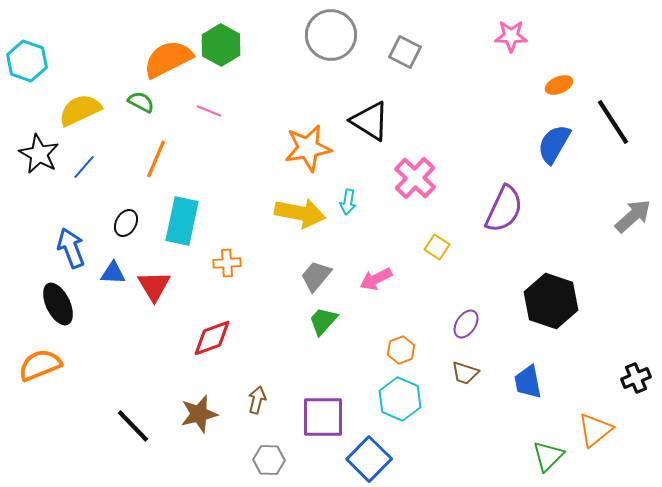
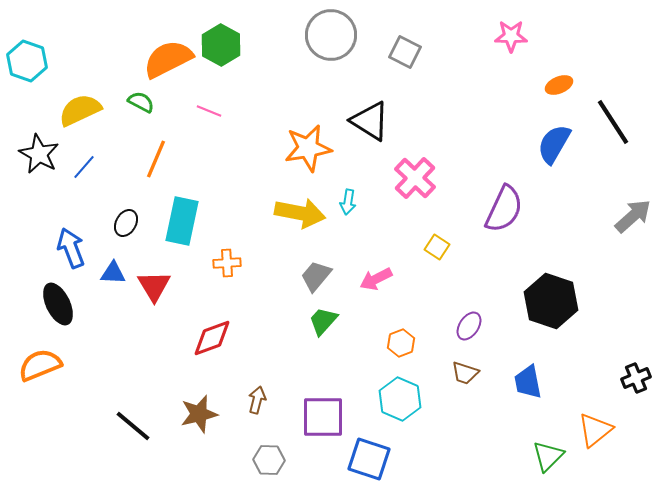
purple ellipse at (466, 324): moved 3 px right, 2 px down
orange hexagon at (401, 350): moved 7 px up
black line at (133, 426): rotated 6 degrees counterclockwise
blue square at (369, 459): rotated 27 degrees counterclockwise
